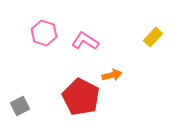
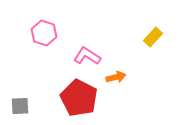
pink L-shape: moved 2 px right, 15 px down
orange arrow: moved 4 px right, 2 px down
red pentagon: moved 2 px left, 1 px down
gray square: rotated 24 degrees clockwise
